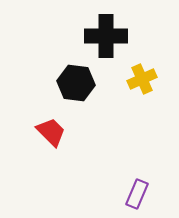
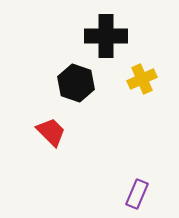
black hexagon: rotated 12 degrees clockwise
